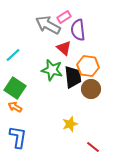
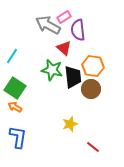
cyan line: moved 1 px left, 1 px down; rotated 14 degrees counterclockwise
orange hexagon: moved 5 px right
